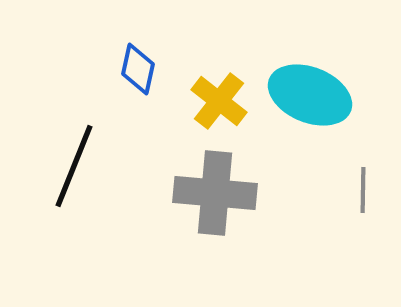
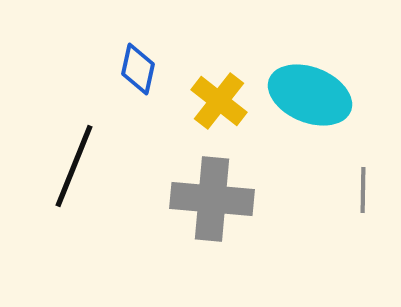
gray cross: moved 3 px left, 6 px down
